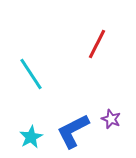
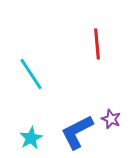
red line: rotated 32 degrees counterclockwise
blue L-shape: moved 4 px right, 1 px down
cyan star: moved 1 px down
